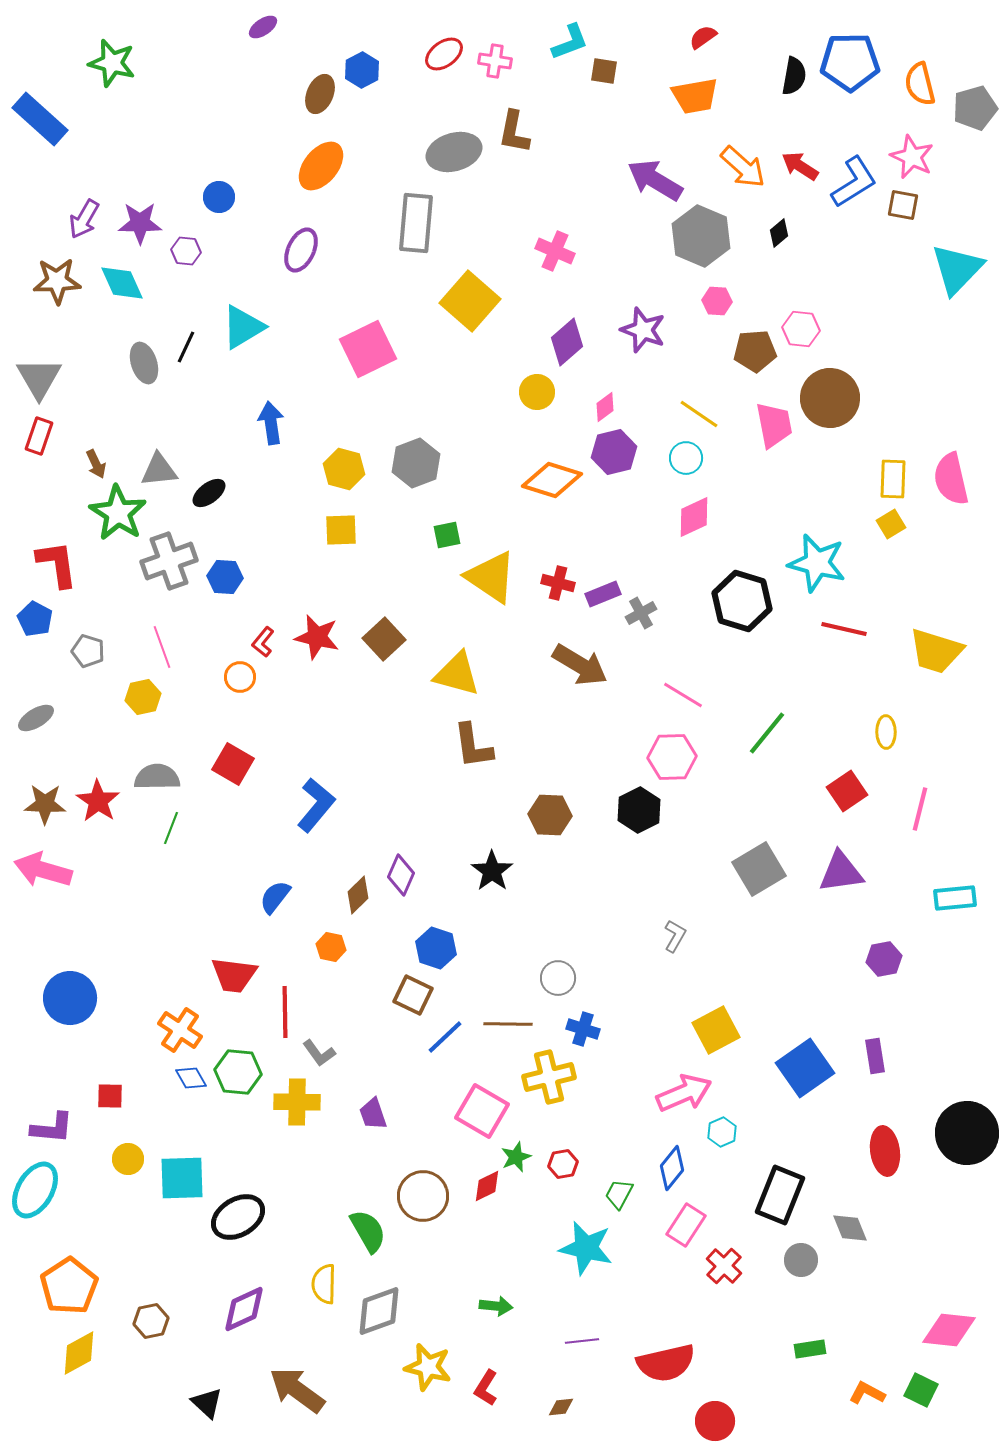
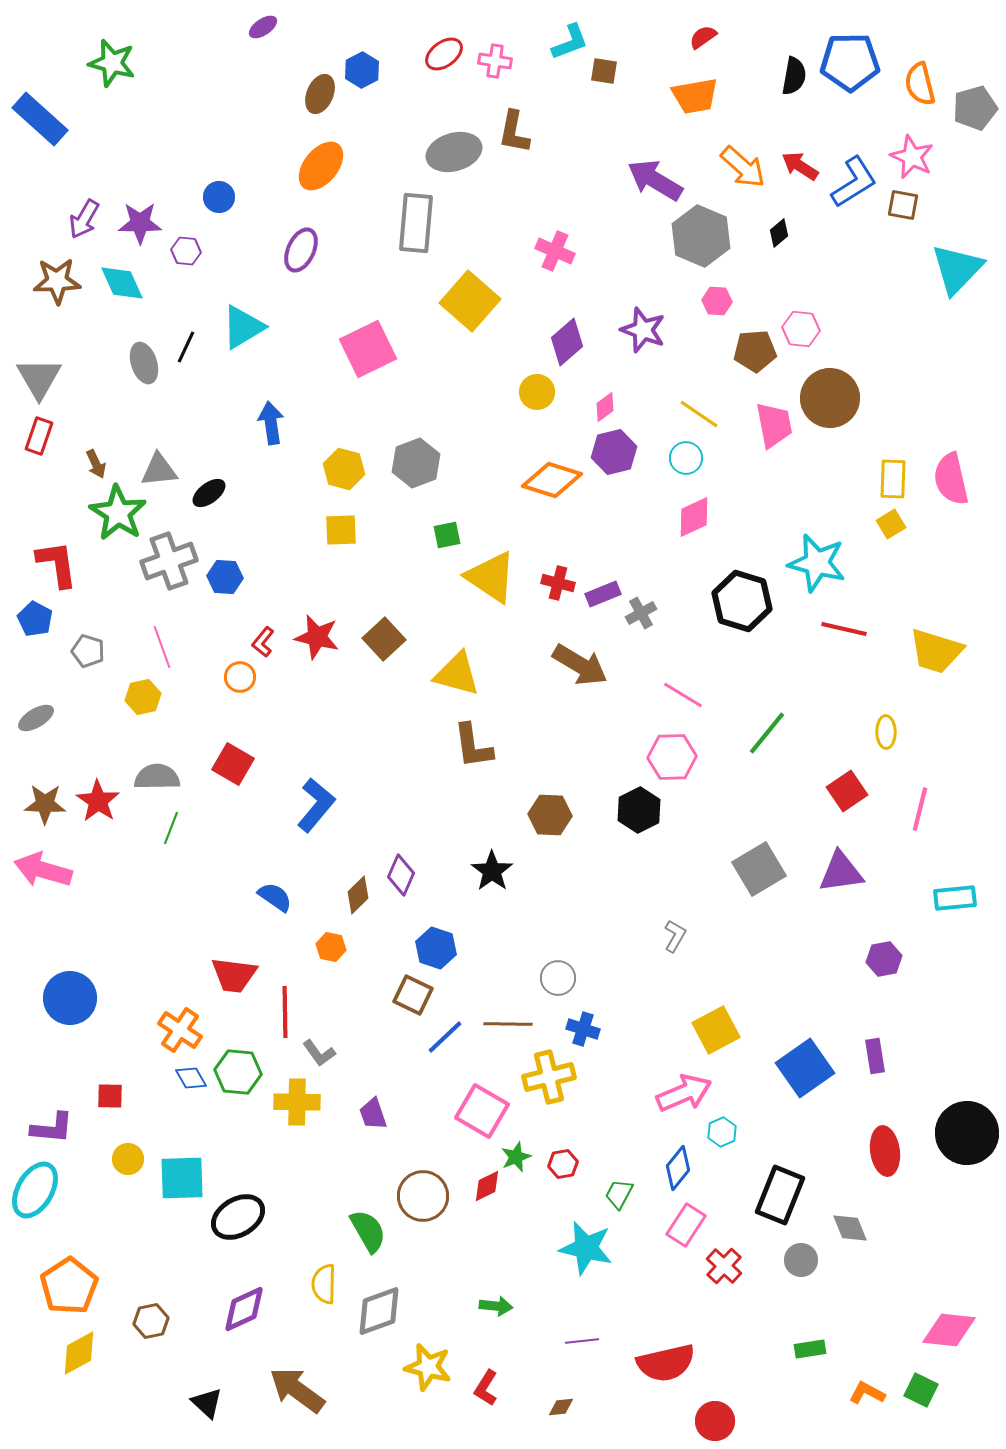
blue semicircle at (275, 897): rotated 87 degrees clockwise
blue diamond at (672, 1168): moved 6 px right
